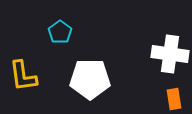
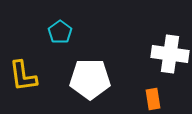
orange rectangle: moved 21 px left
